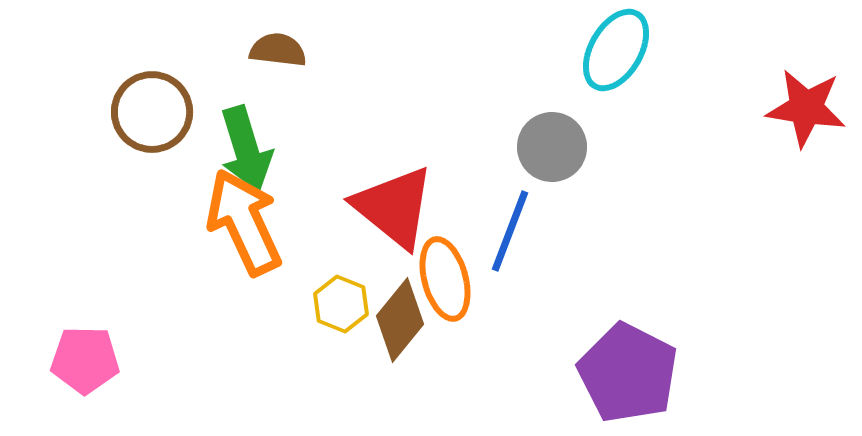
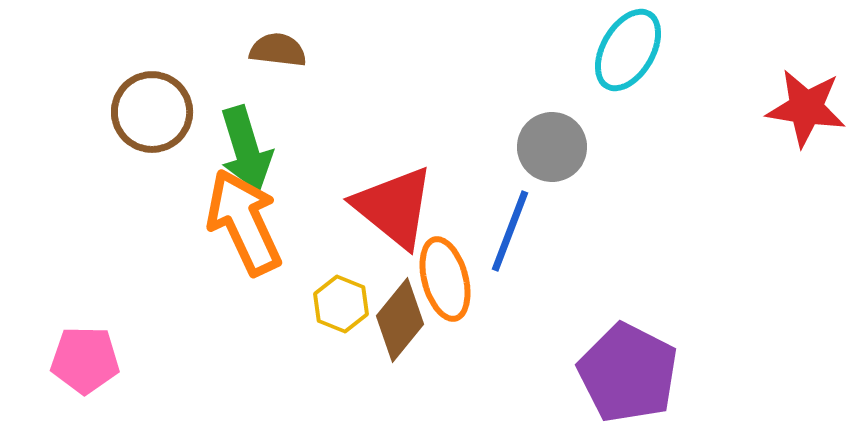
cyan ellipse: moved 12 px right
